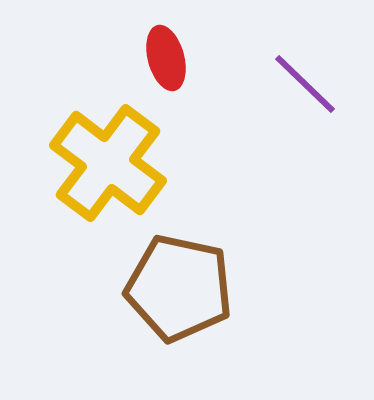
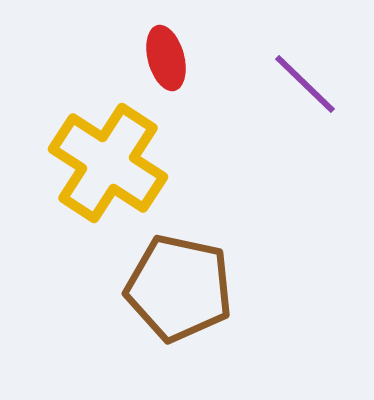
yellow cross: rotated 4 degrees counterclockwise
